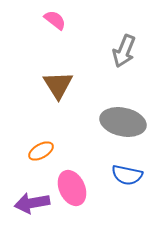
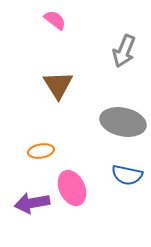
orange ellipse: rotated 20 degrees clockwise
